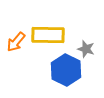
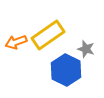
yellow rectangle: rotated 36 degrees counterclockwise
orange arrow: rotated 30 degrees clockwise
